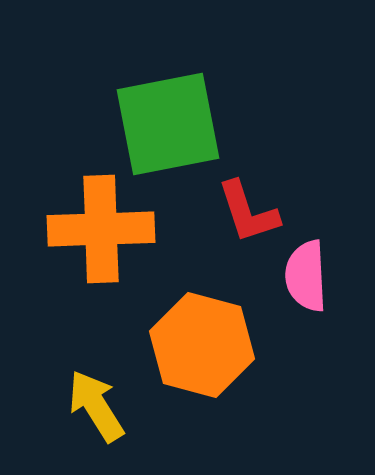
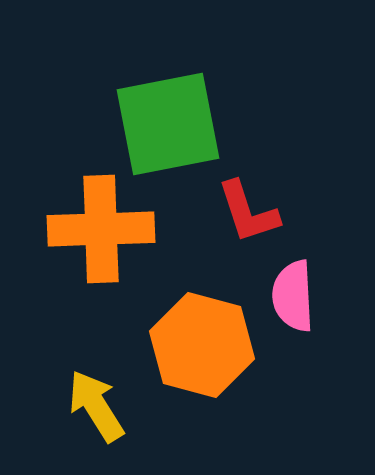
pink semicircle: moved 13 px left, 20 px down
